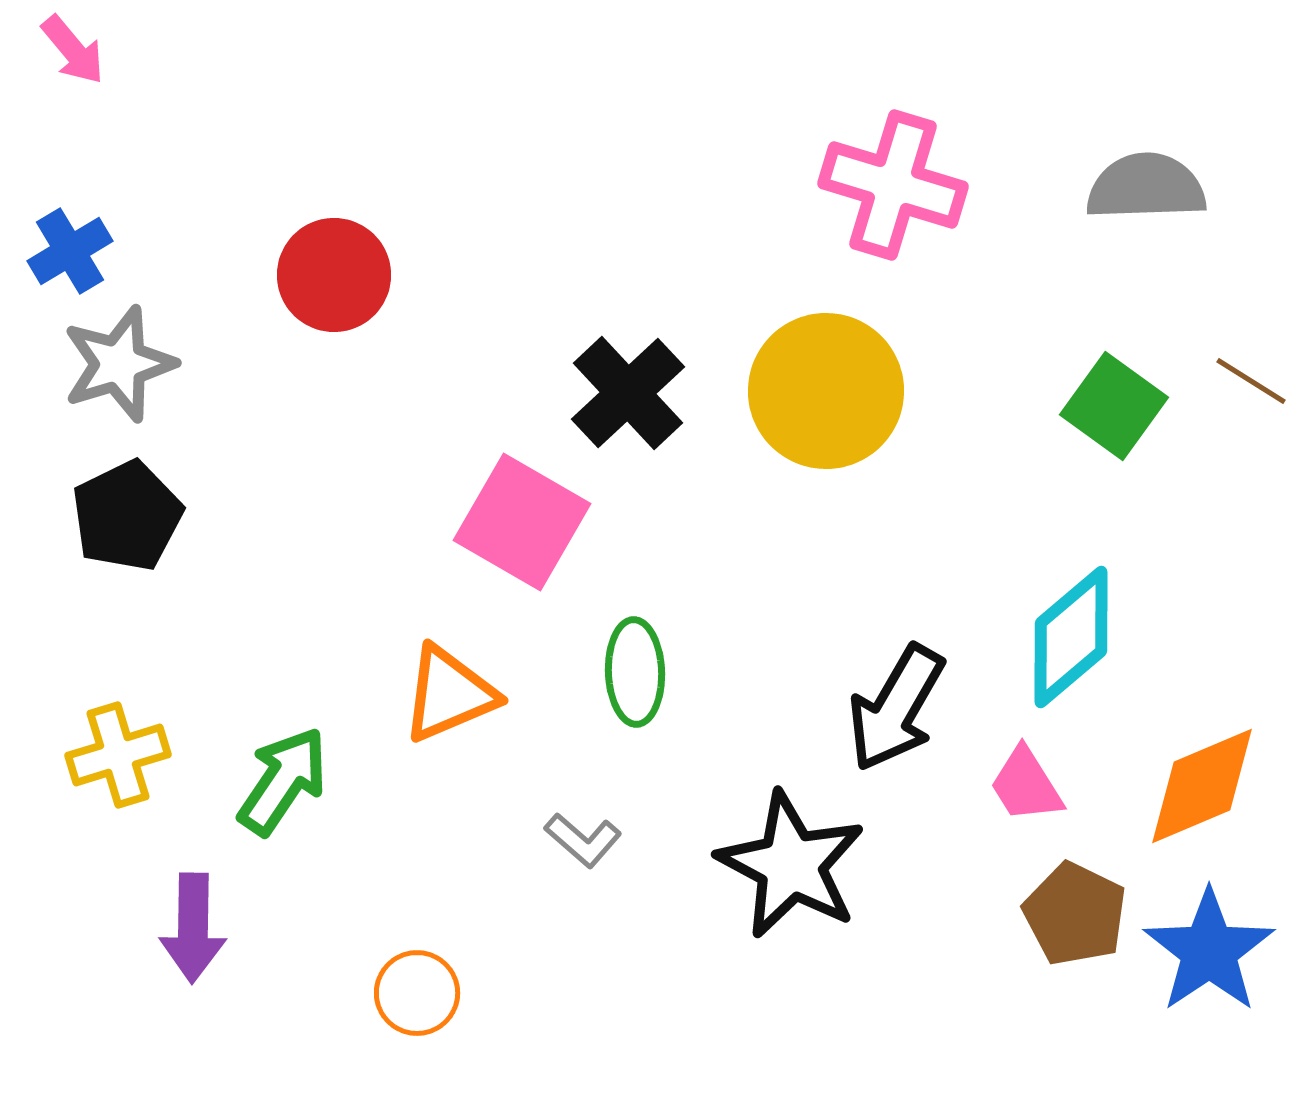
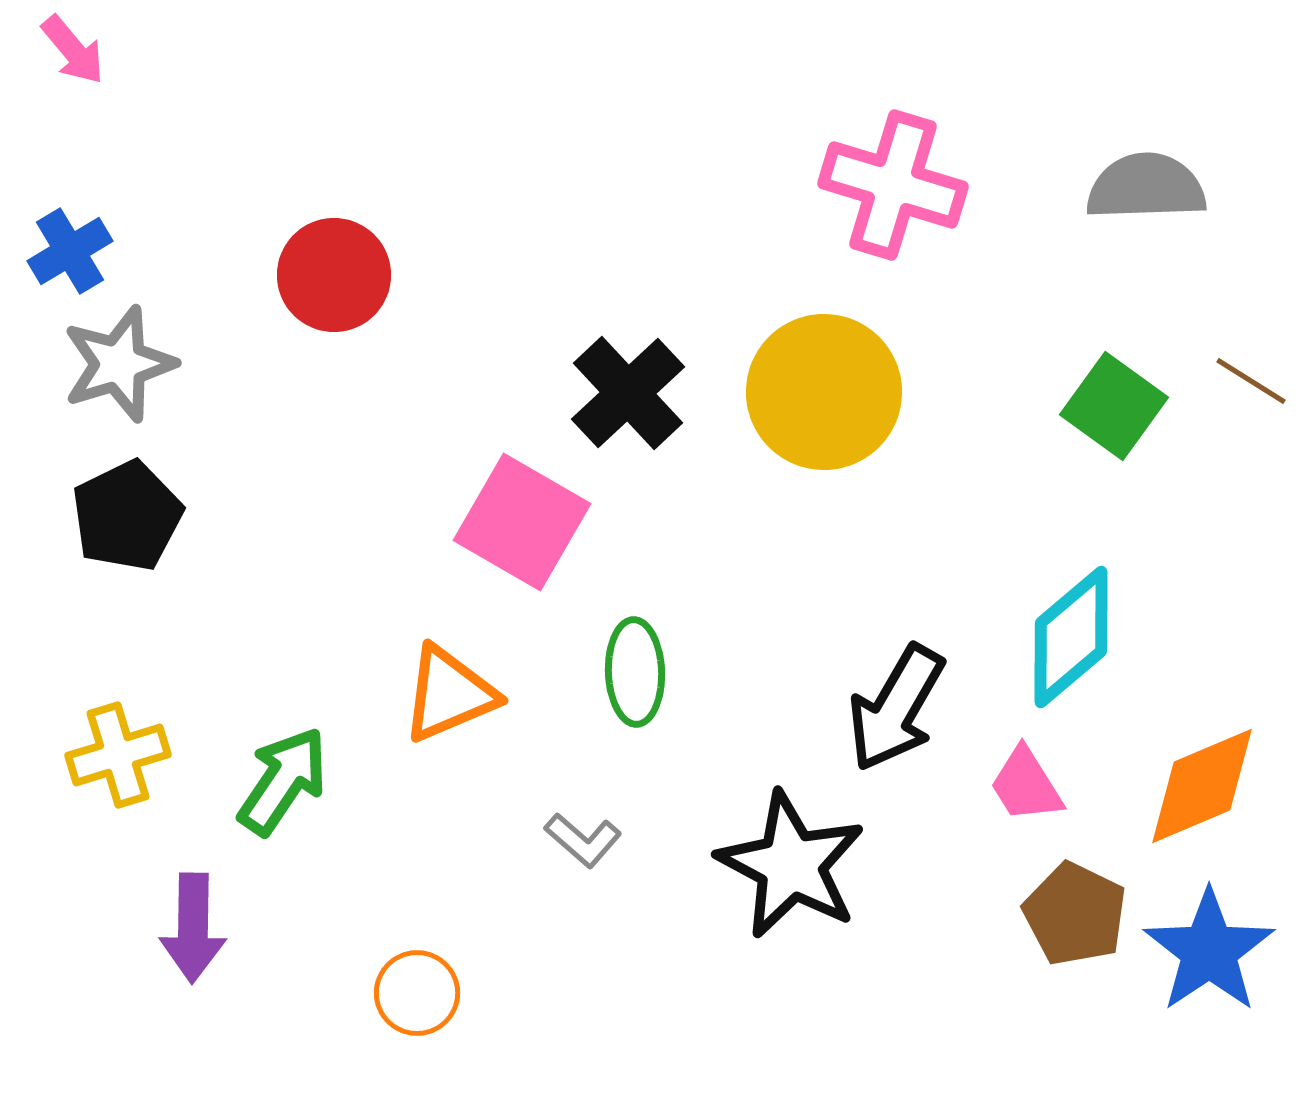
yellow circle: moved 2 px left, 1 px down
